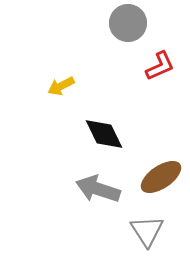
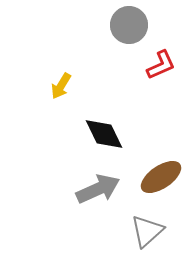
gray circle: moved 1 px right, 2 px down
red L-shape: moved 1 px right, 1 px up
yellow arrow: rotated 32 degrees counterclockwise
gray arrow: rotated 138 degrees clockwise
gray triangle: rotated 21 degrees clockwise
